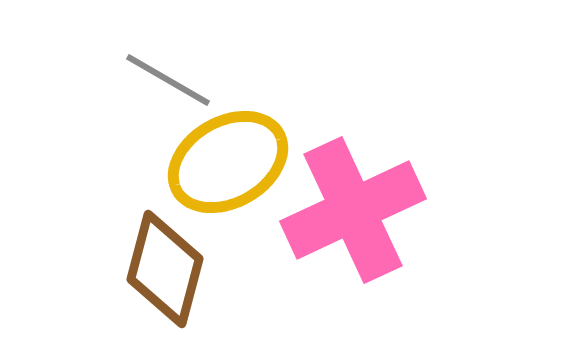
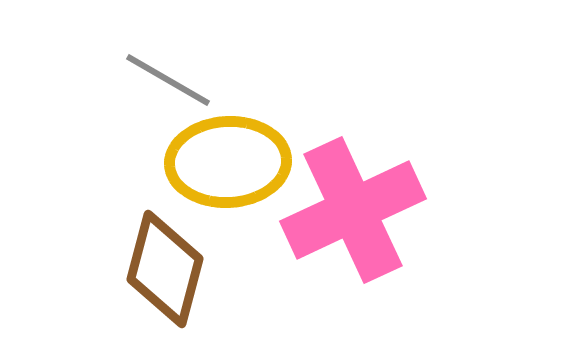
yellow ellipse: rotated 27 degrees clockwise
